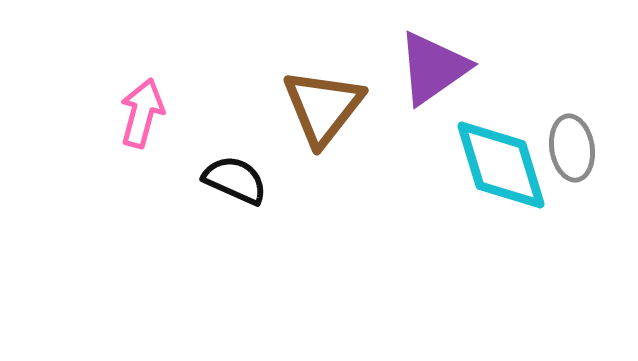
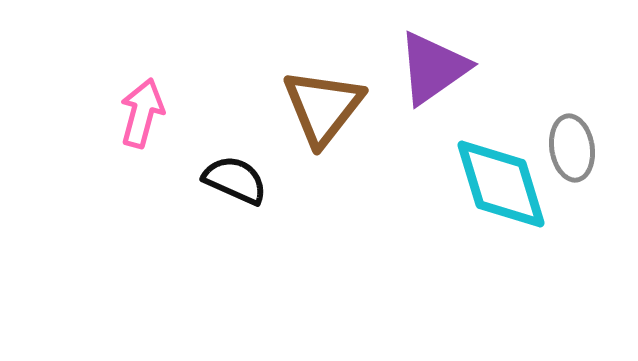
cyan diamond: moved 19 px down
